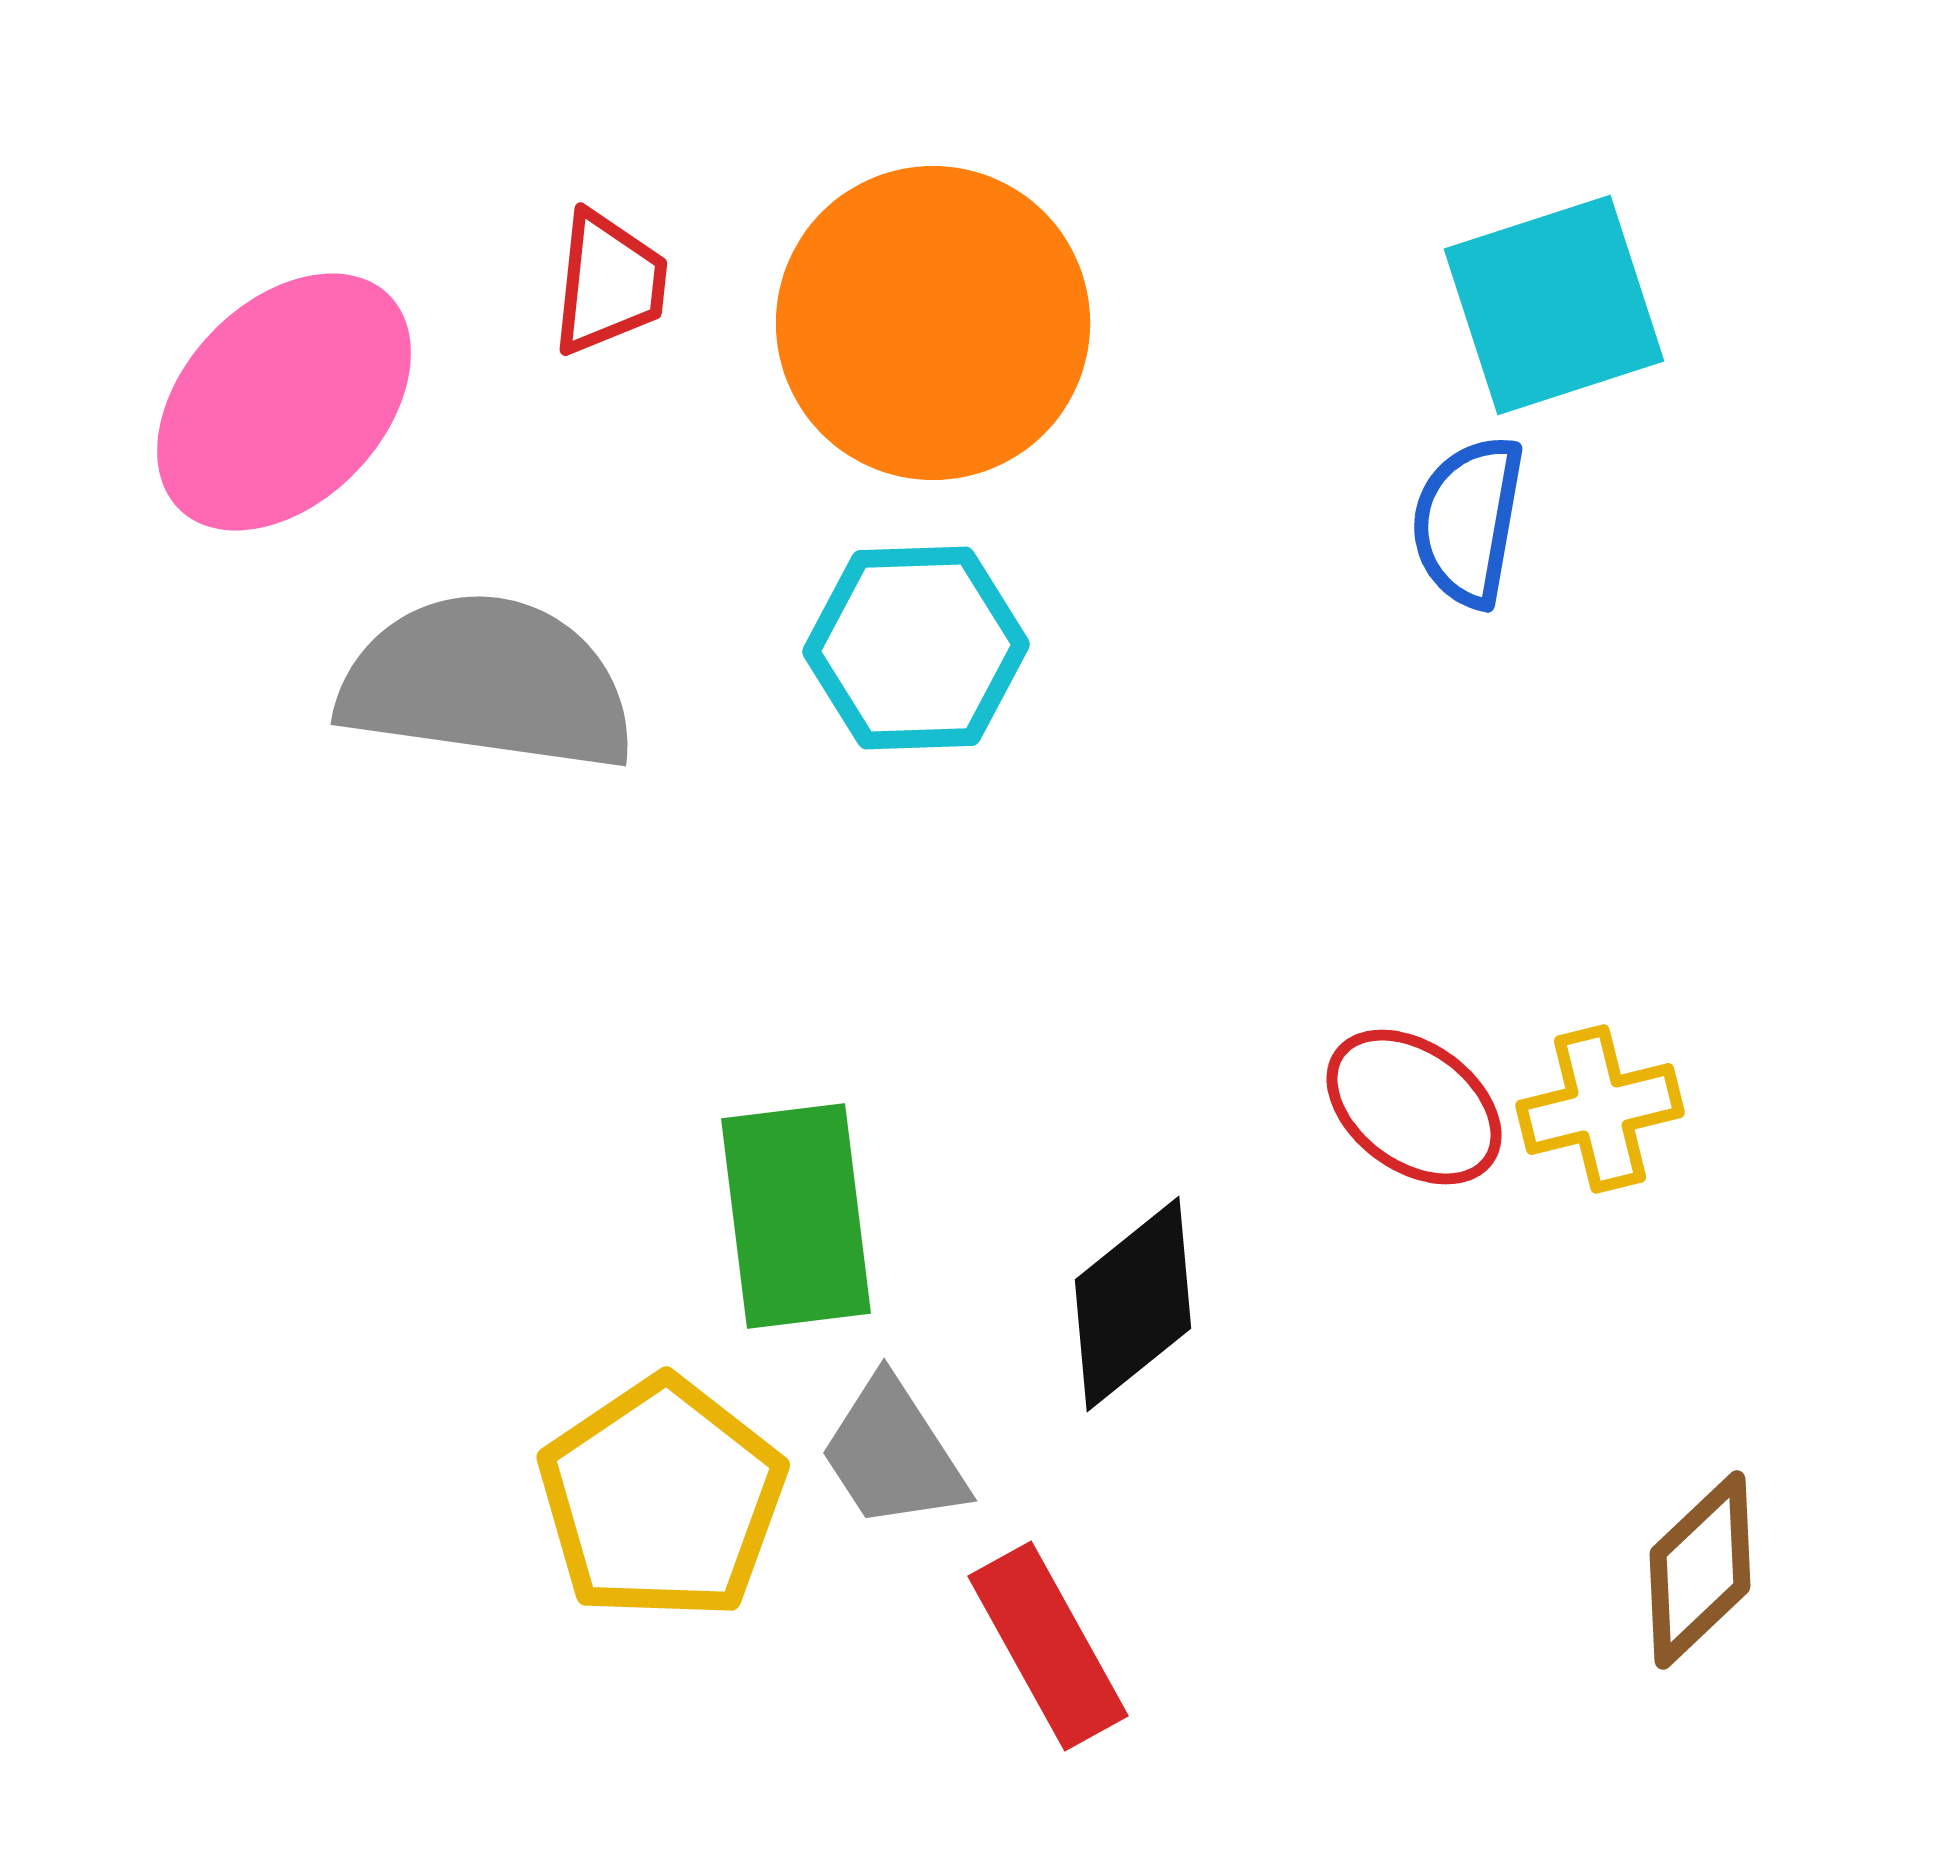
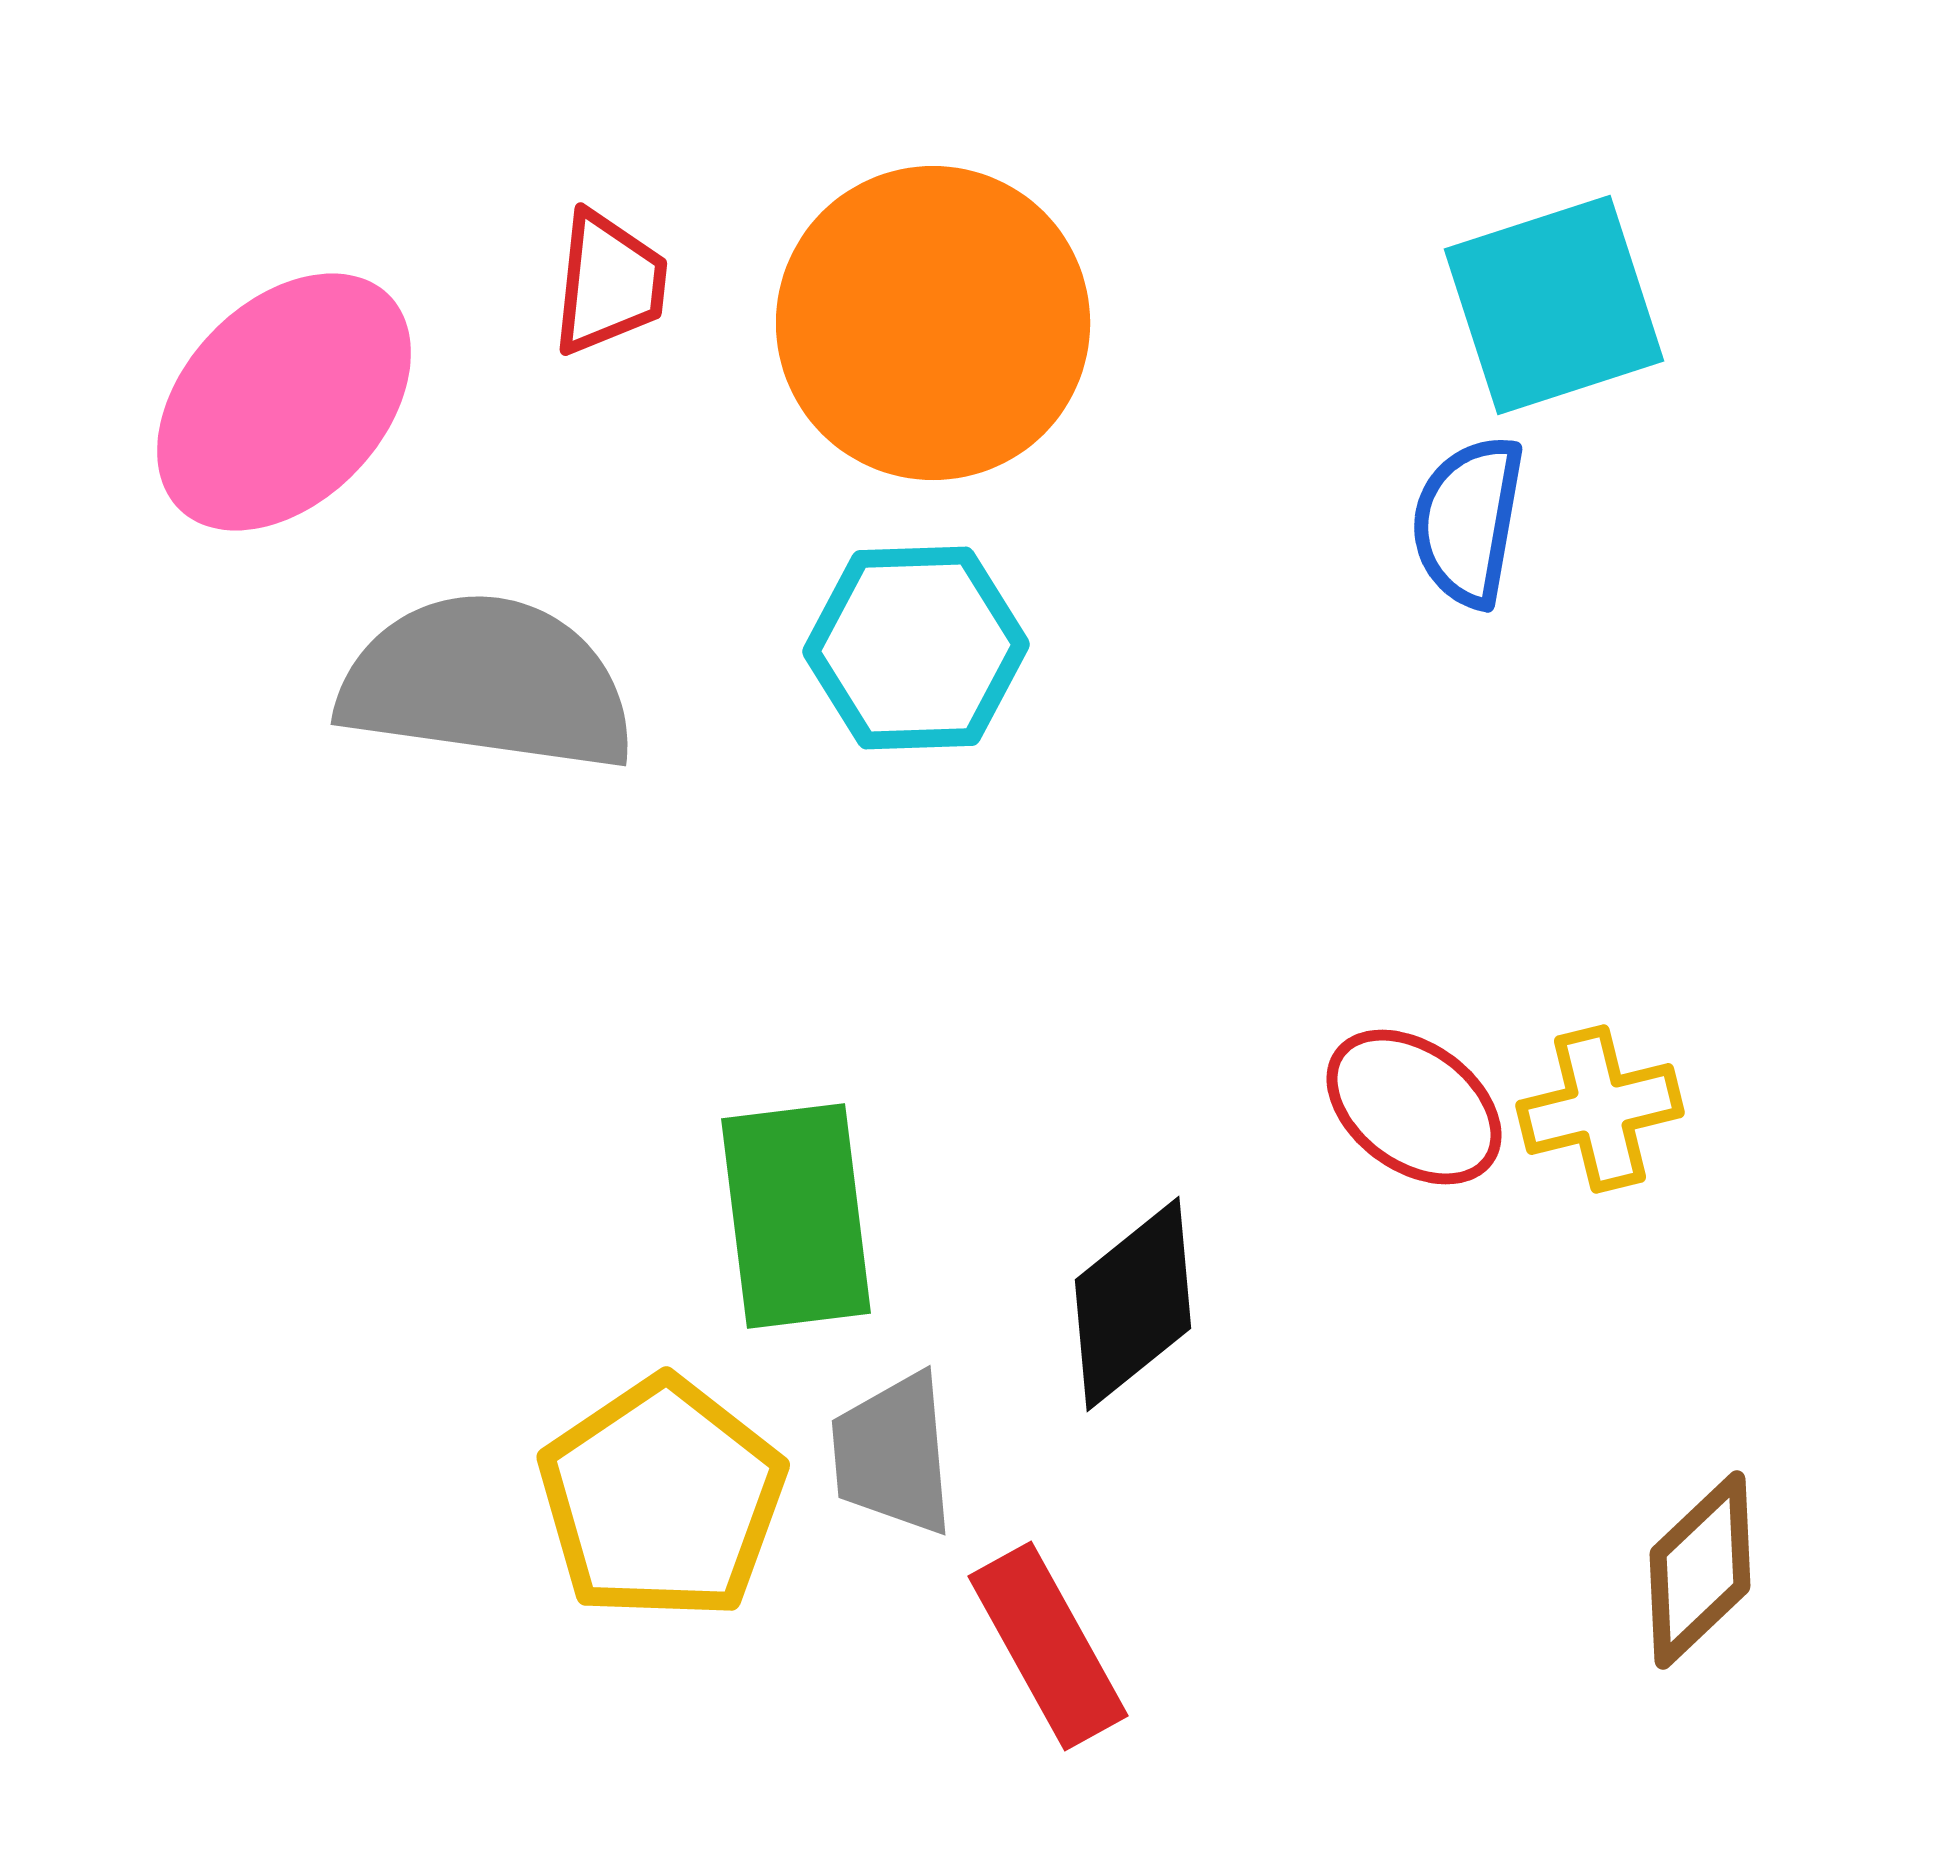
gray trapezoid: rotated 28 degrees clockwise
